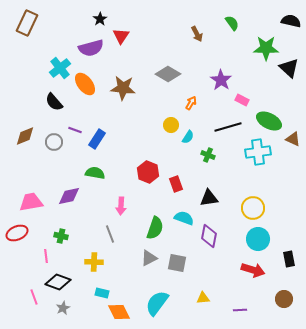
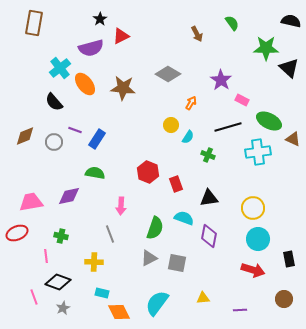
brown rectangle at (27, 23): moved 7 px right; rotated 15 degrees counterclockwise
red triangle at (121, 36): rotated 30 degrees clockwise
